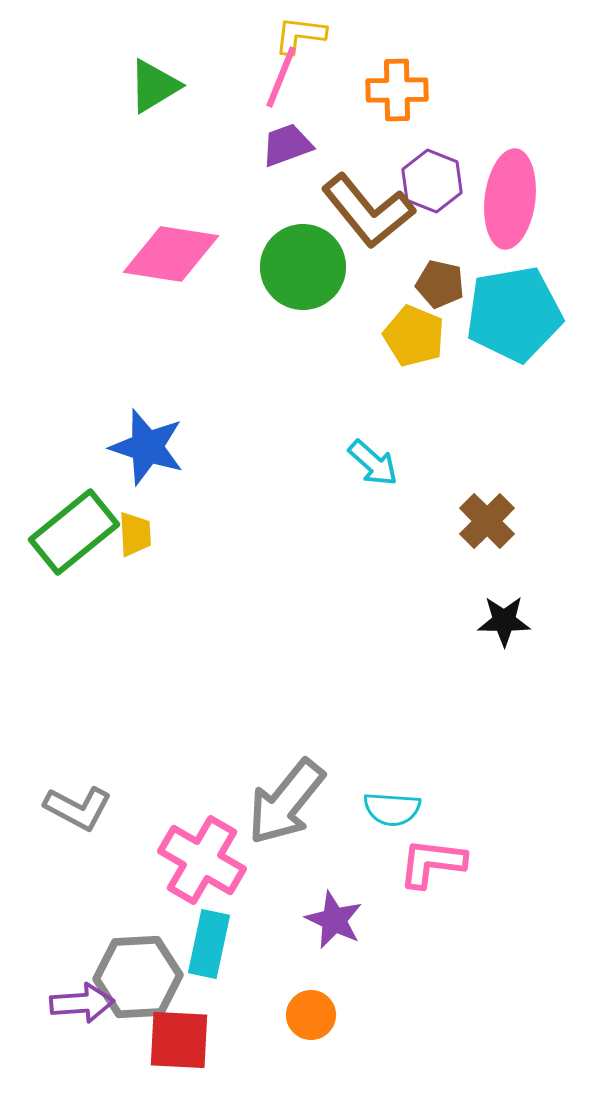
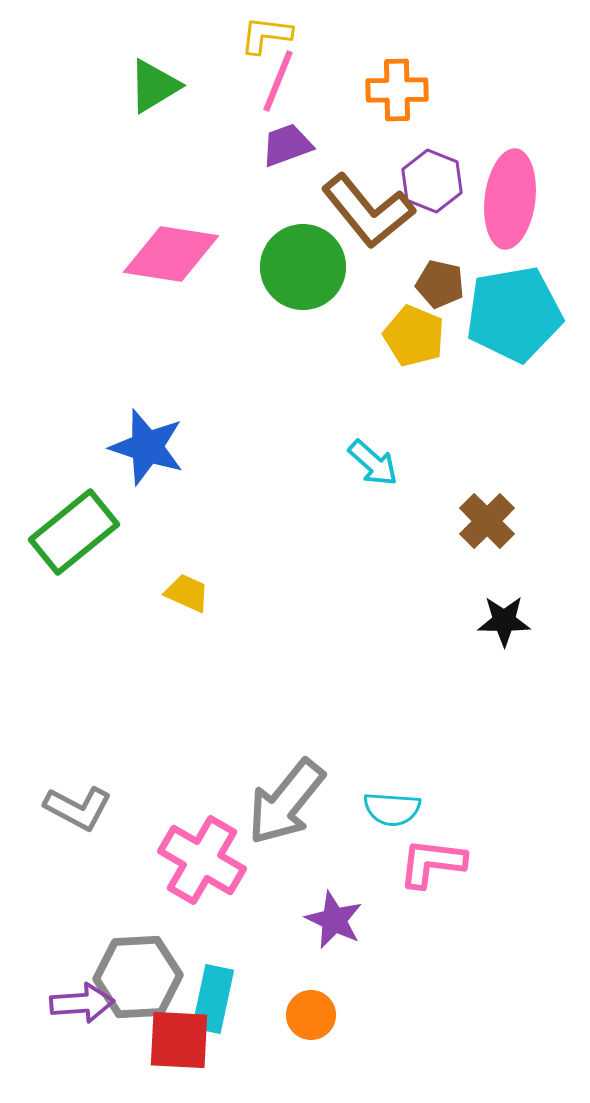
yellow L-shape: moved 34 px left
pink line: moved 3 px left, 4 px down
yellow trapezoid: moved 52 px right, 59 px down; rotated 63 degrees counterclockwise
cyan rectangle: moved 4 px right, 55 px down
